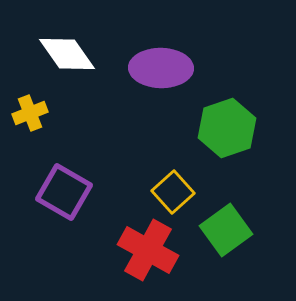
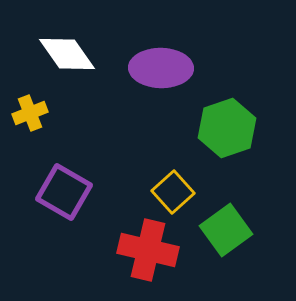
red cross: rotated 16 degrees counterclockwise
